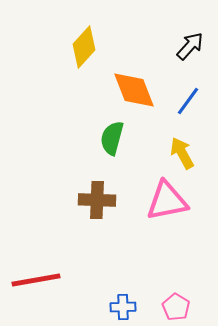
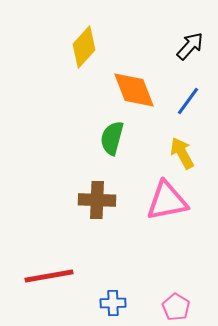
red line: moved 13 px right, 4 px up
blue cross: moved 10 px left, 4 px up
